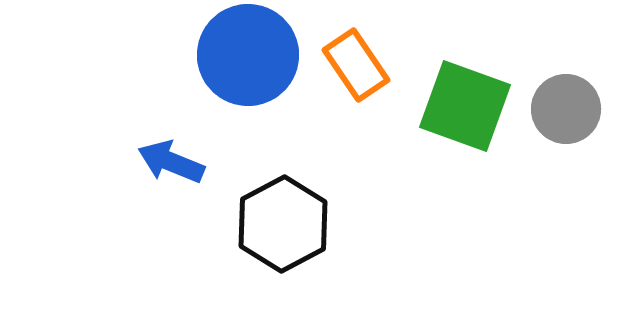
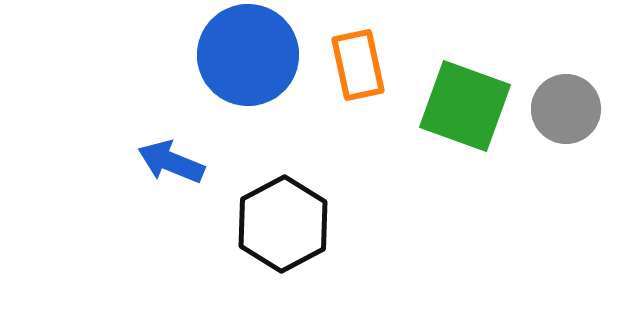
orange rectangle: moved 2 px right; rotated 22 degrees clockwise
